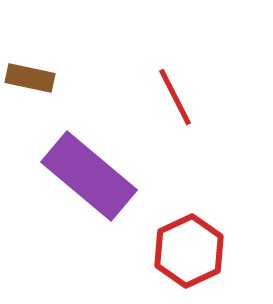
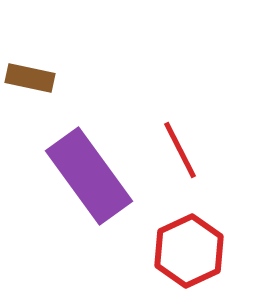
red line: moved 5 px right, 53 px down
purple rectangle: rotated 14 degrees clockwise
